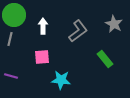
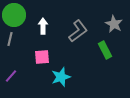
green rectangle: moved 9 px up; rotated 12 degrees clockwise
purple line: rotated 64 degrees counterclockwise
cyan star: moved 3 px up; rotated 24 degrees counterclockwise
